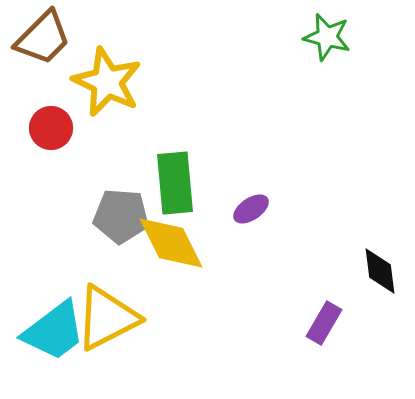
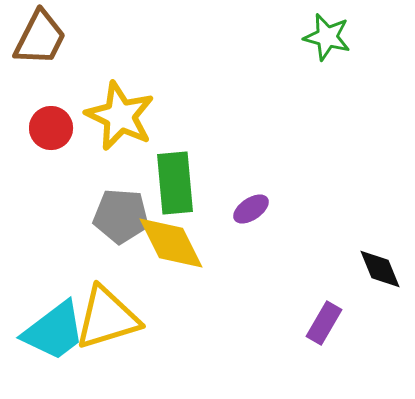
brown trapezoid: moved 3 px left; rotated 18 degrees counterclockwise
yellow star: moved 13 px right, 34 px down
black diamond: moved 2 px up; rotated 15 degrees counterclockwise
yellow triangle: rotated 10 degrees clockwise
